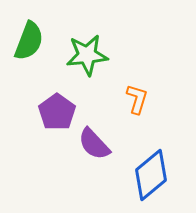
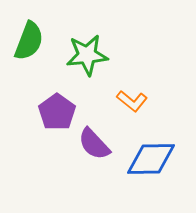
orange L-shape: moved 5 px left, 2 px down; rotated 112 degrees clockwise
blue diamond: moved 16 px up; rotated 39 degrees clockwise
